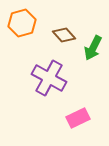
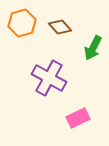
brown diamond: moved 4 px left, 8 px up
